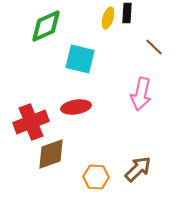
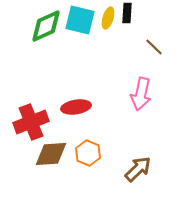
cyan square: moved 39 px up
brown diamond: rotated 16 degrees clockwise
orange hexagon: moved 8 px left, 24 px up; rotated 20 degrees clockwise
